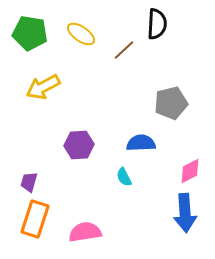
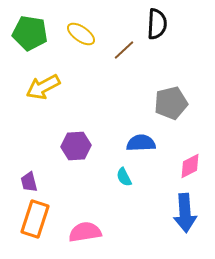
purple hexagon: moved 3 px left, 1 px down
pink diamond: moved 5 px up
purple trapezoid: rotated 30 degrees counterclockwise
